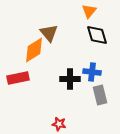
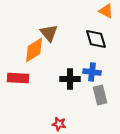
orange triangle: moved 17 px right; rotated 42 degrees counterclockwise
black diamond: moved 1 px left, 4 px down
red rectangle: rotated 15 degrees clockwise
